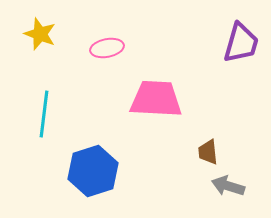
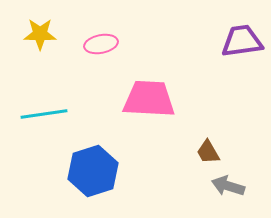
yellow star: rotated 20 degrees counterclockwise
purple trapezoid: moved 1 px right, 2 px up; rotated 114 degrees counterclockwise
pink ellipse: moved 6 px left, 4 px up
pink trapezoid: moved 7 px left
cyan line: rotated 75 degrees clockwise
brown trapezoid: rotated 24 degrees counterclockwise
